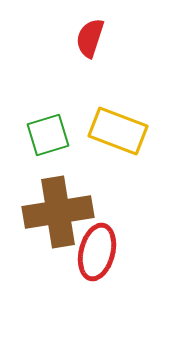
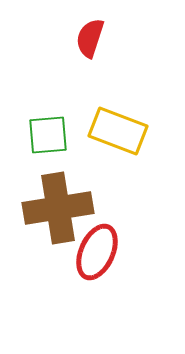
green square: rotated 12 degrees clockwise
brown cross: moved 4 px up
red ellipse: rotated 10 degrees clockwise
